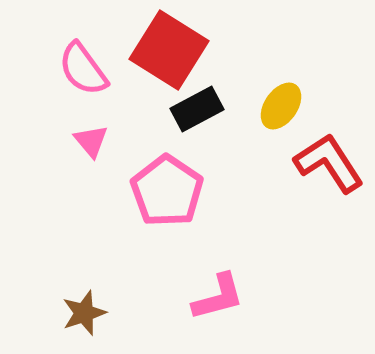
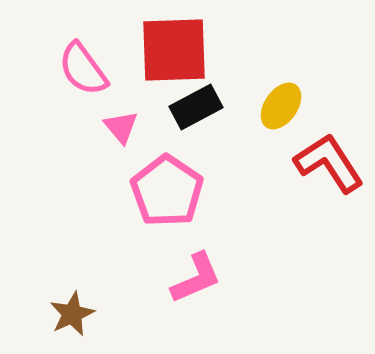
red square: moved 5 px right; rotated 34 degrees counterclockwise
black rectangle: moved 1 px left, 2 px up
pink triangle: moved 30 px right, 14 px up
pink L-shape: moved 22 px left, 19 px up; rotated 8 degrees counterclockwise
brown star: moved 12 px left, 1 px down; rotated 6 degrees counterclockwise
